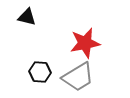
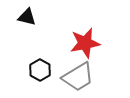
black hexagon: moved 2 px up; rotated 25 degrees clockwise
